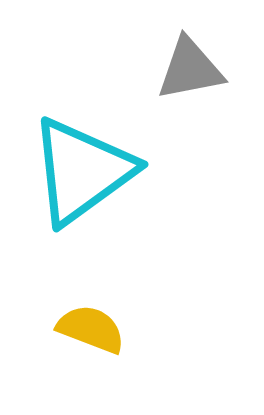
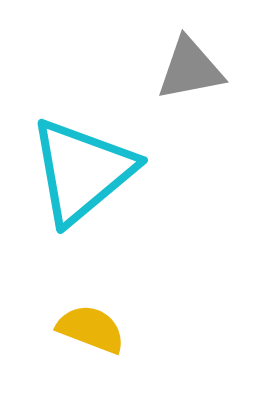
cyan triangle: rotated 4 degrees counterclockwise
